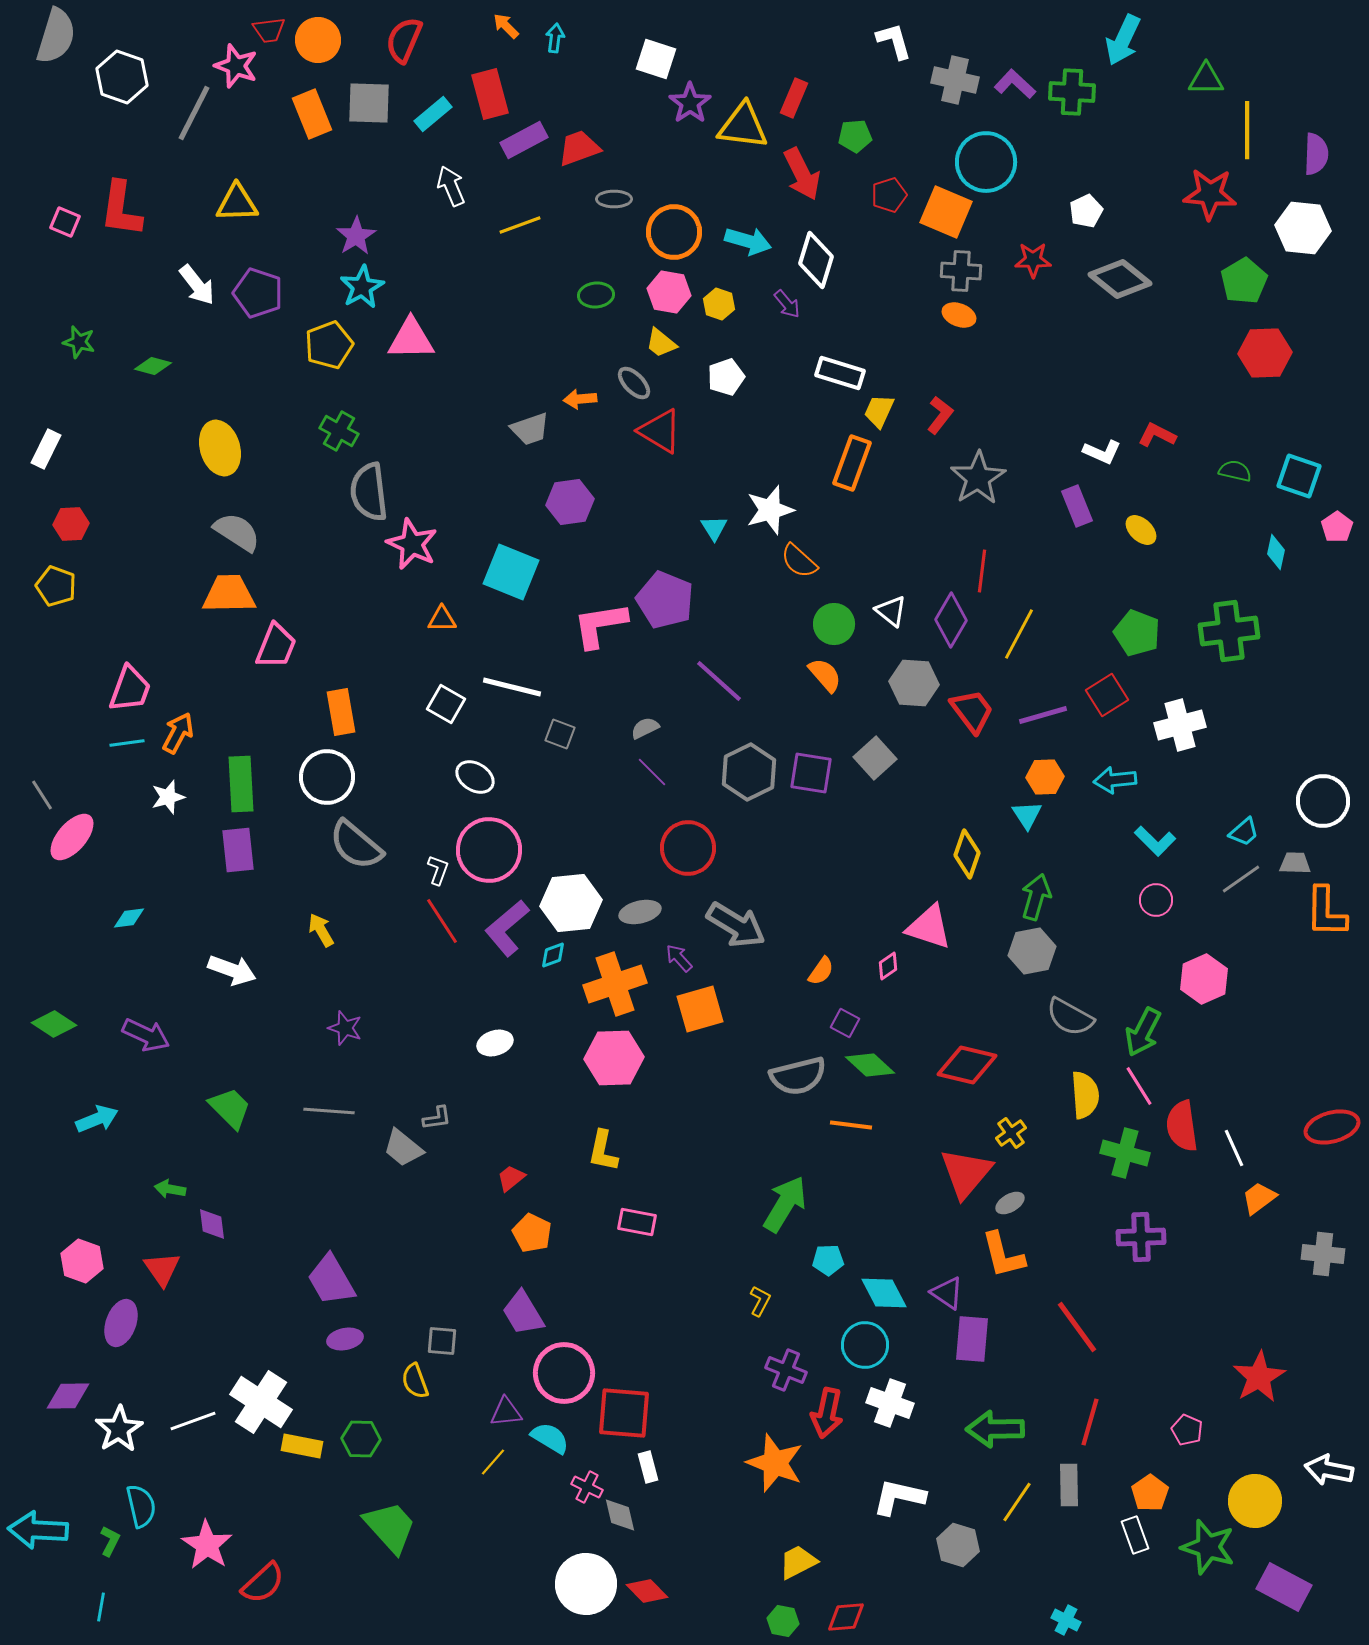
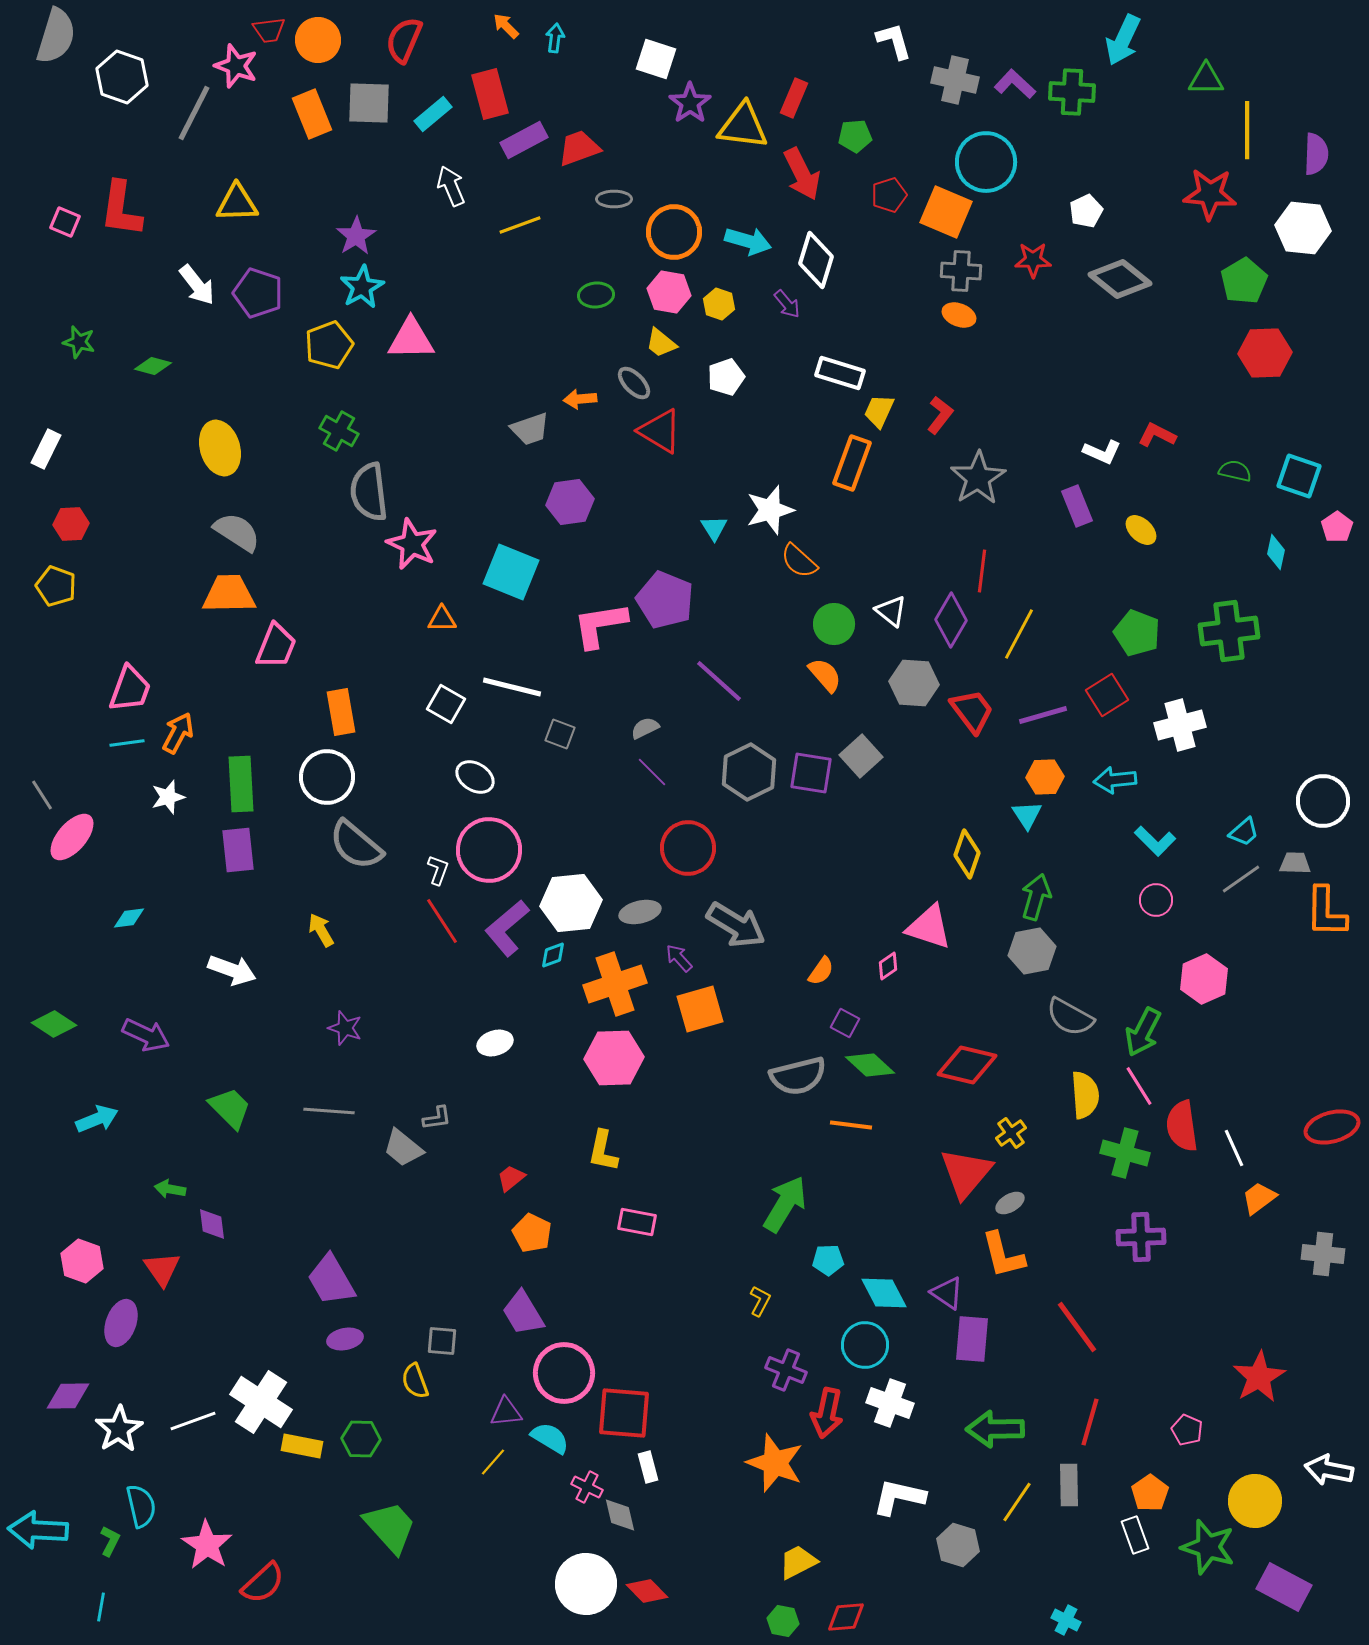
gray square at (875, 758): moved 14 px left, 2 px up
